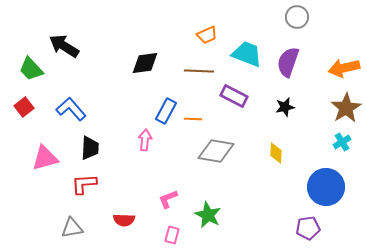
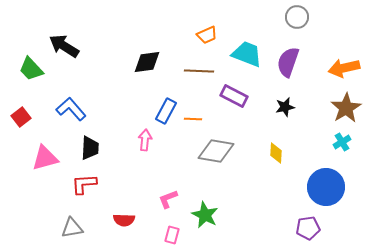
black diamond: moved 2 px right, 1 px up
red square: moved 3 px left, 10 px down
green star: moved 3 px left
